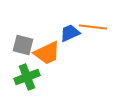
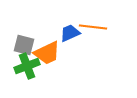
gray square: moved 1 px right
green cross: moved 11 px up
